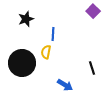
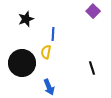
blue arrow: moved 16 px left, 2 px down; rotated 35 degrees clockwise
